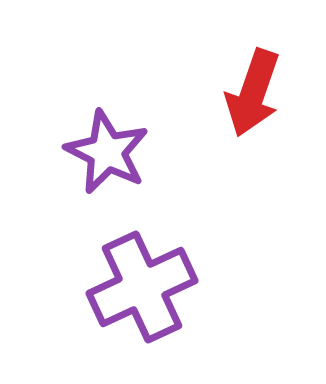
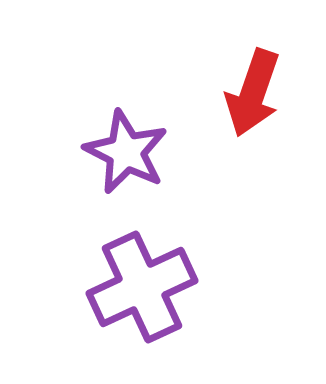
purple star: moved 19 px right
